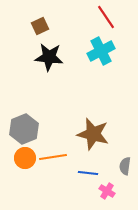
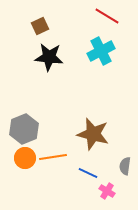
red line: moved 1 px right, 1 px up; rotated 25 degrees counterclockwise
blue line: rotated 18 degrees clockwise
